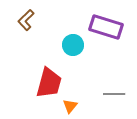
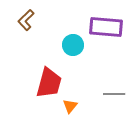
purple rectangle: rotated 12 degrees counterclockwise
